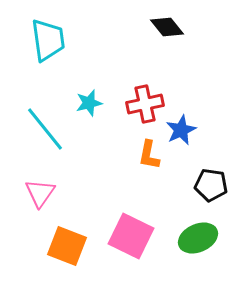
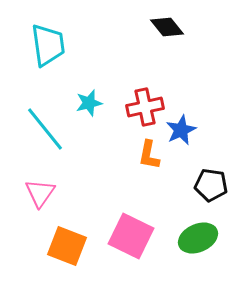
cyan trapezoid: moved 5 px down
red cross: moved 3 px down
